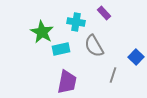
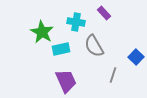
purple trapezoid: moved 1 px left, 1 px up; rotated 35 degrees counterclockwise
